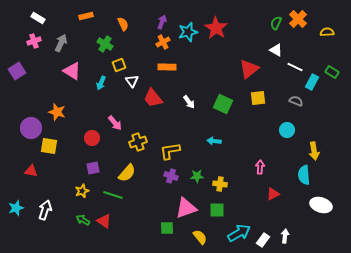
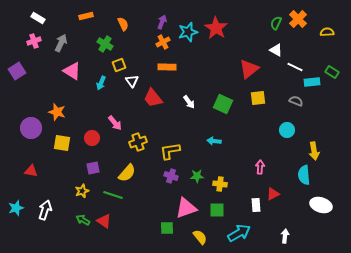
cyan rectangle at (312, 82): rotated 56 degrees clockwise
yellow square at (49, 146): moved 13 px right, 3 px up
white rectangle at (263, 240): moved 7 px left, 35 px up; rotated 40 degrees counterclockwise
